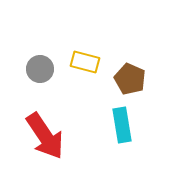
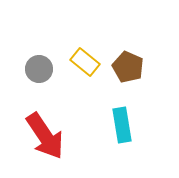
yellow rectangle: rotated 24 degrees clockwise
gray circle: moved 1 px left
brown pentagon: moved 2 px left, 12 px up
